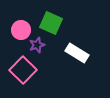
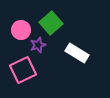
green square: rotated 25 degrees clockwise
purple star: moved 1 px right
pink square: rotated 20 degrees clockwise
